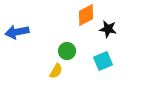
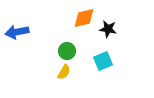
orange diamond: moved 2 px left, 3 px down; rotated 15 degrees clockwise
yellow semicircle: moved 8 px right, 1 px down
